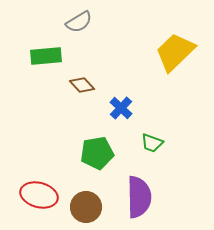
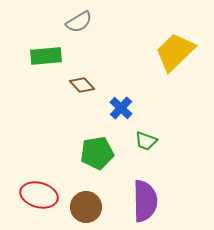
green trapezoid: moved 6 px left, 2 px up
purple semicircle: moved 6 px right, 4 px down
